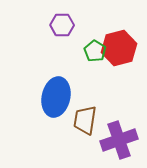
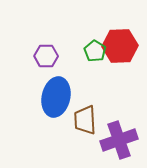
purple hexagon: moved 16 px left, 31 px down
red hexagon: moved 1 px right, 2 px up; rotated 12 degrees clockwise
brown trapezoid: rotated 12 degrees counterclockwise
